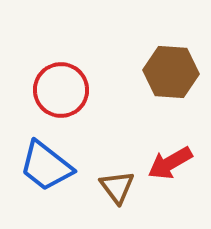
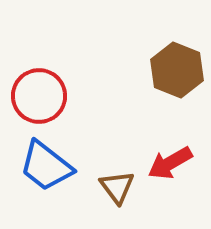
brown hexagon: moved 6 px right, 2 px up; rotated 18 degrees clockwise
red circle: moved 22 px left, 6 px down
